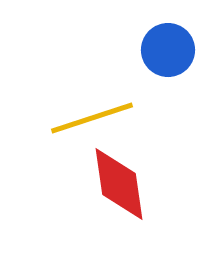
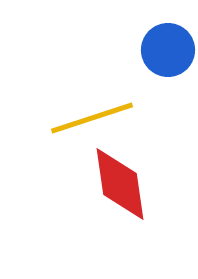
red diamond: moved 1 px right
